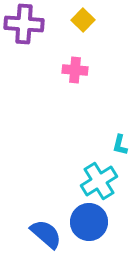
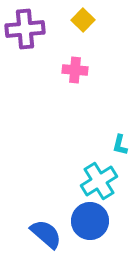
purple cross: moved 1 px right, 5 px down; rotated 9 degrees counterclockwise
blue circle: moved 1 px right, 1 px up
